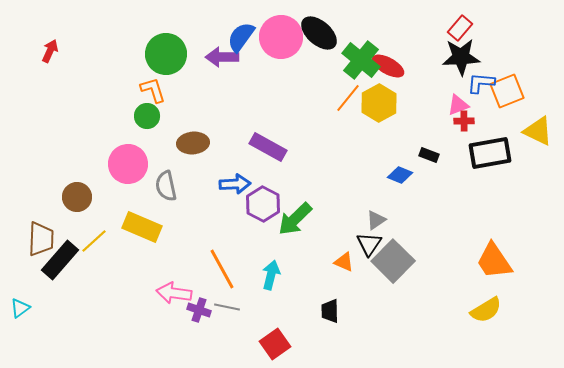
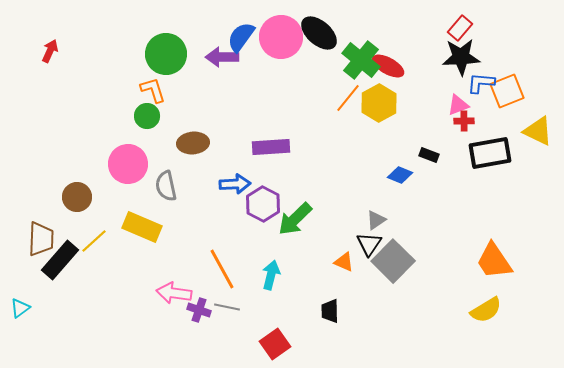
purple rectangle at (268, 147): moved 3 px right; rotated 33 degrees counterclockwise
